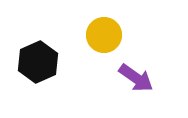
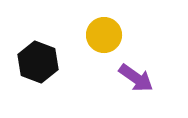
black hexagon: rotated 15 degrees counterclockwise
